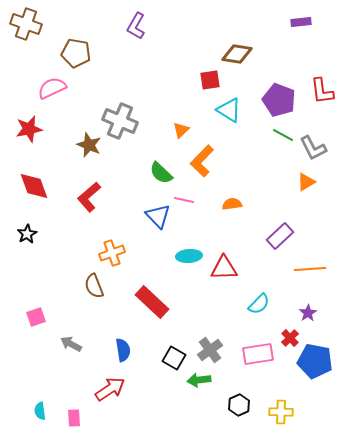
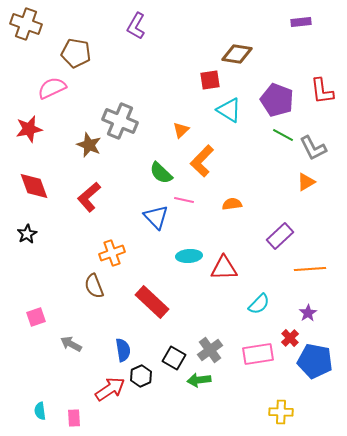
purple pentagon at (279, 100): moved 2 px left
blue triangle at (158, 216): moved 2 px left, 1 px down
black hexagon at (239, 405): moved 98 px left, 29 px up
